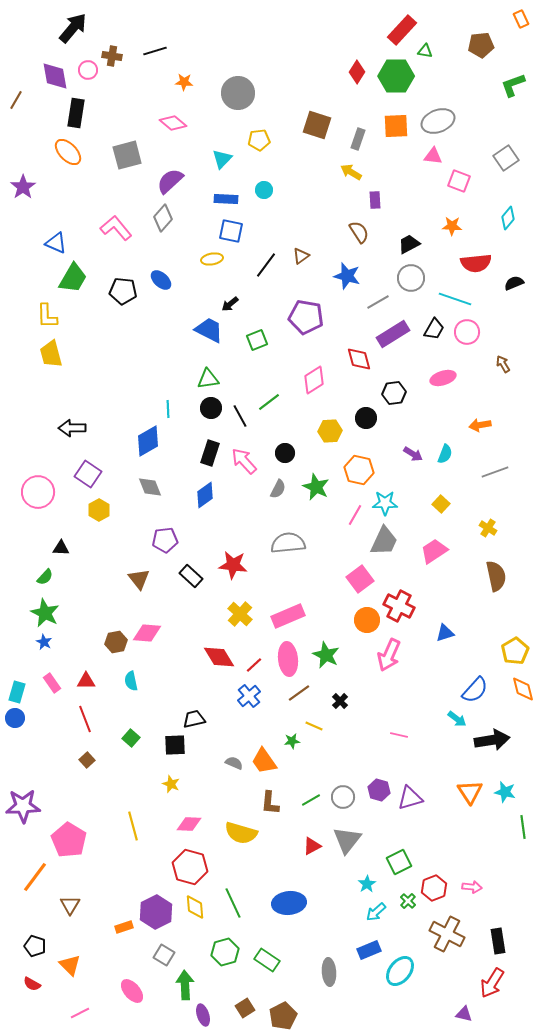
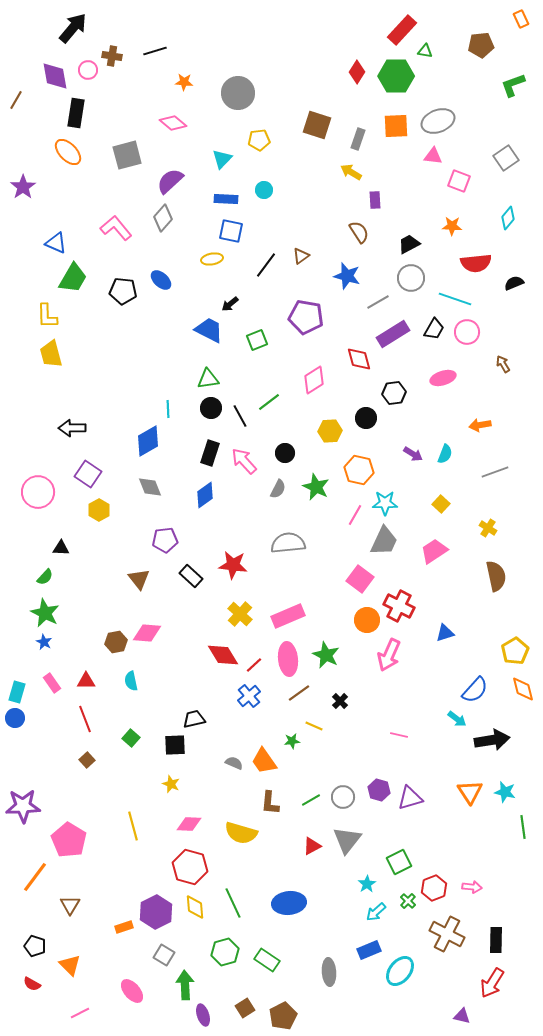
pink square at (360, 579): rotated 16 degrees counterclockwise
red diamond at (219, 657): moved 4 px right, 2 px up
black rectangle at (498, 941): moved 2 px left, 1 px up; rotated 10 degrees clockwise
purple triangle at (464, 1014): moved 2 px left, 2 px down
